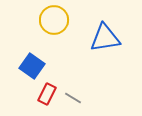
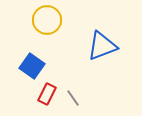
yellow circle: moved 7 px left
blue triangle: moved 3 px left, 8 px down; rotated 12 degrees counterclockwise
gray line: rotated 24 degrees clockwise
